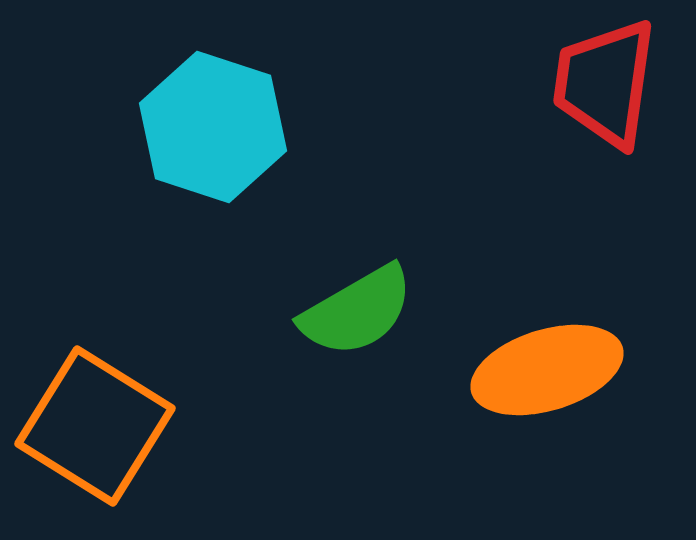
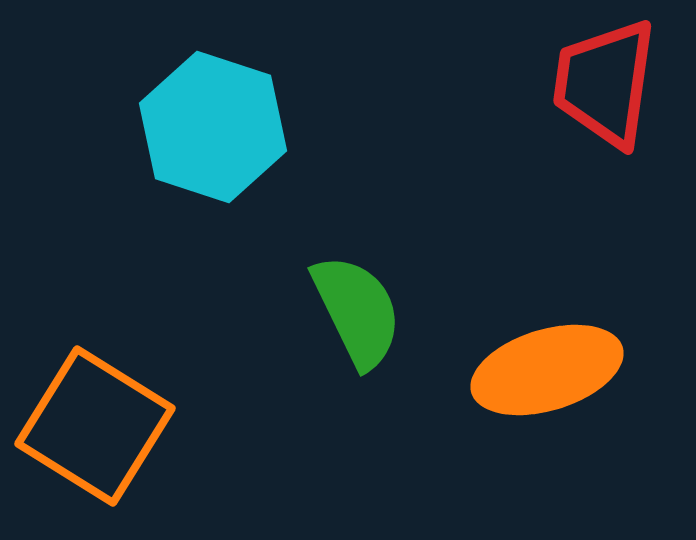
green semicircle: rotated 86 degrees counterclockwise
